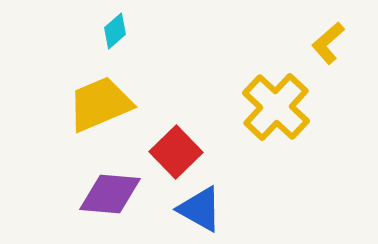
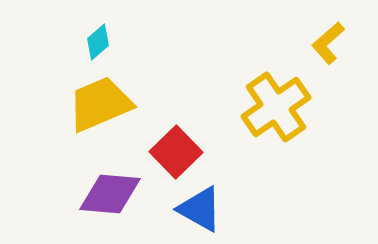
cyan diamond: moved 17 px left, 11 px down
yellow cross: rotated 12 degrees clockwise
